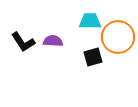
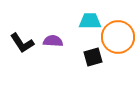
black L-shape: moved 1 px left, 1 px down
